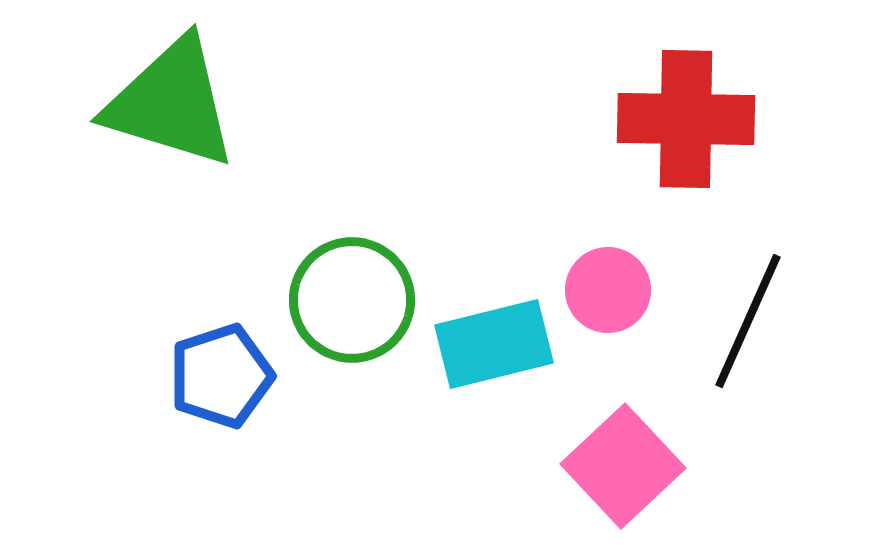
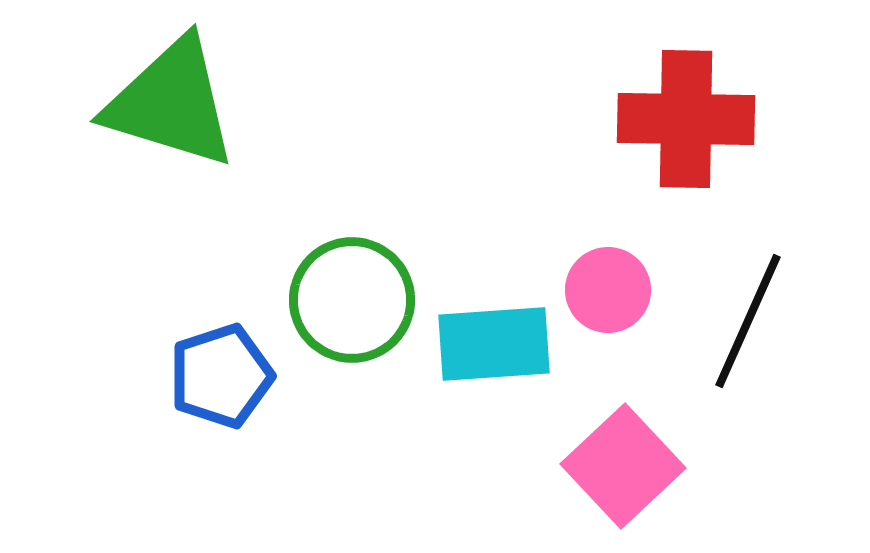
cyan rectangle: rotated 10 degrees clockwise
